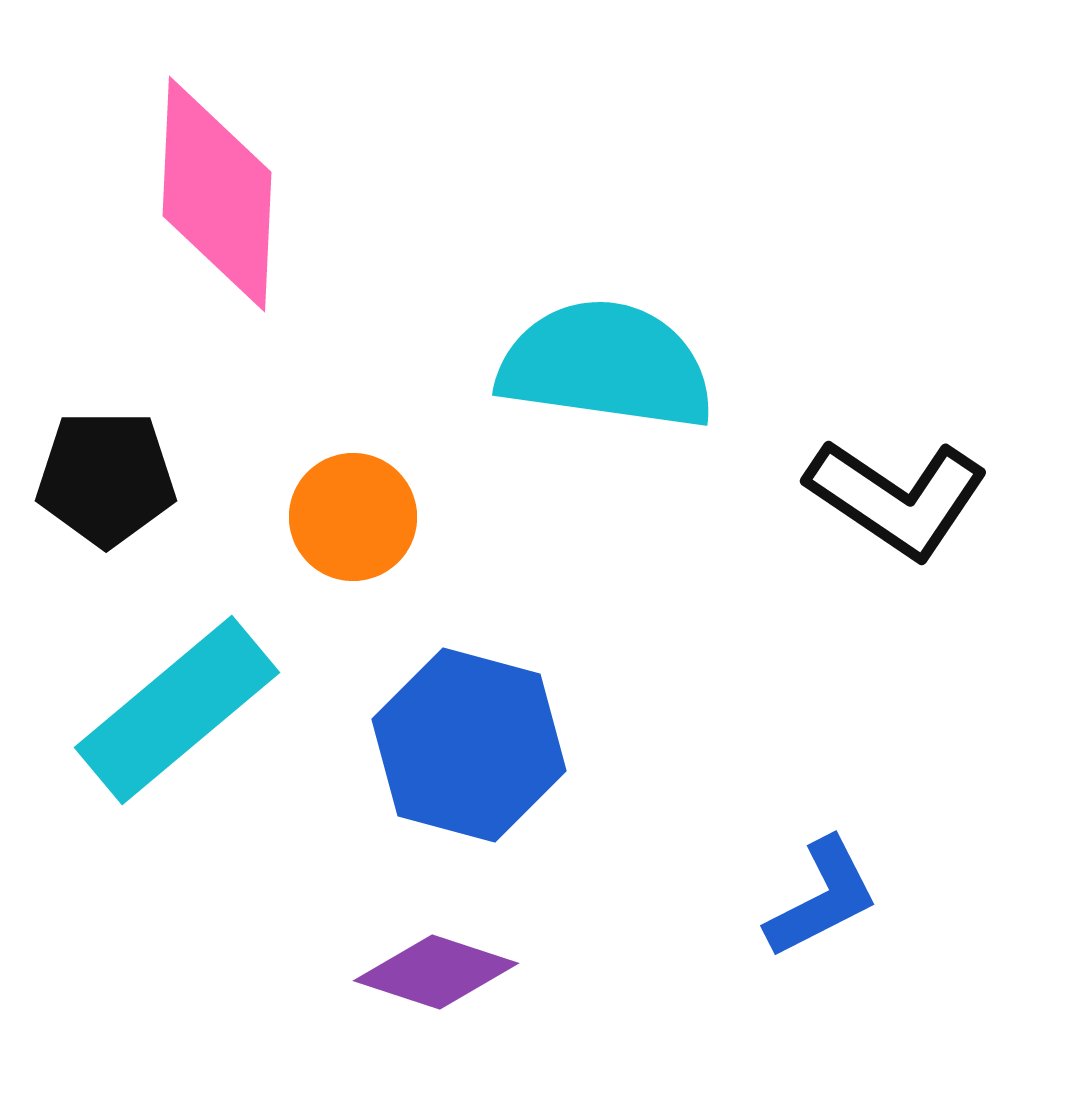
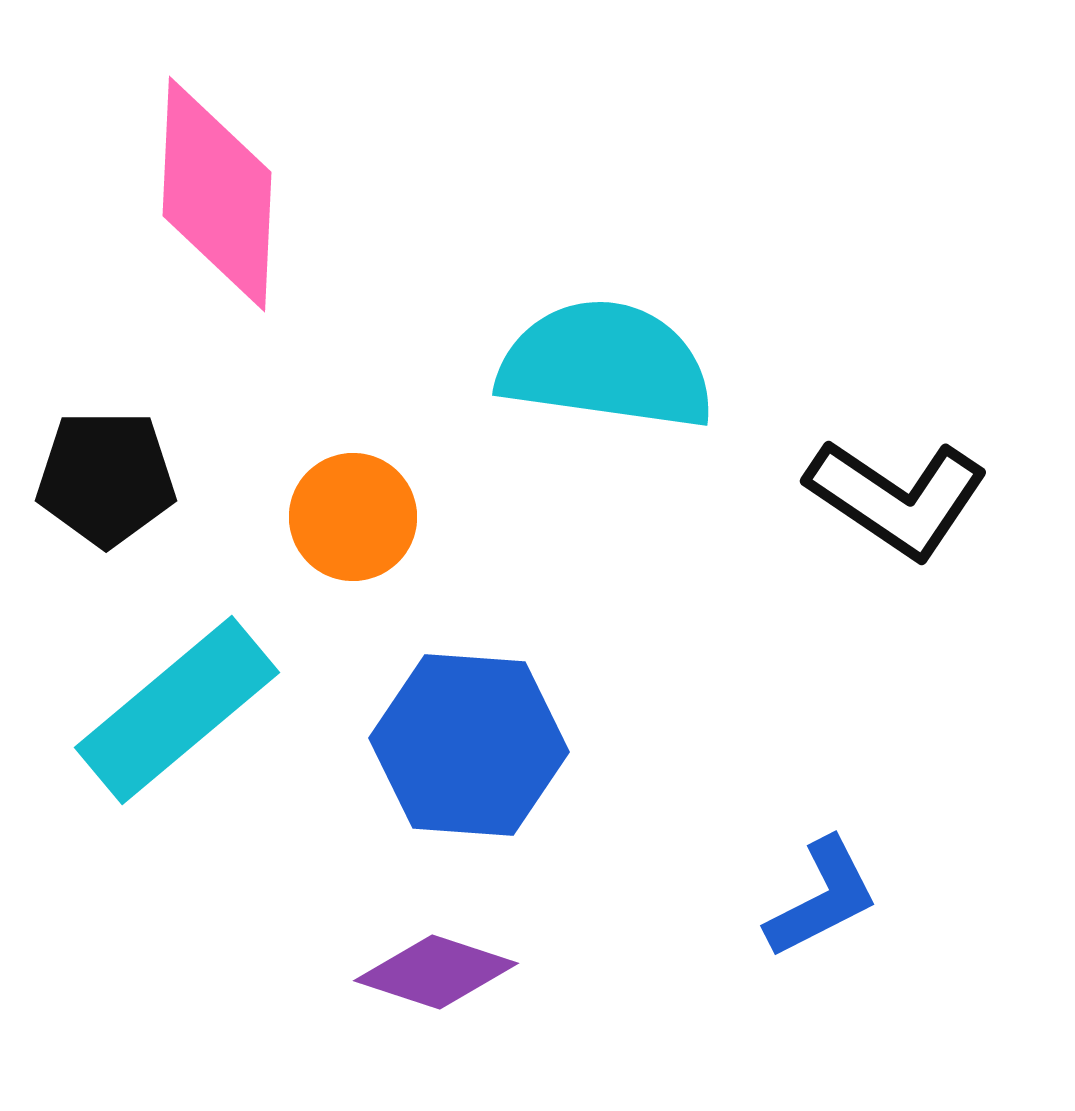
blue hexagon: rotated 11 degrees counterclockwise
